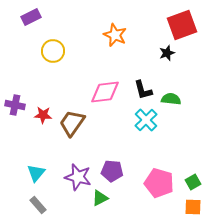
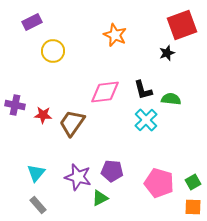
purple rectangle: moved 1 px right, 5 px down
